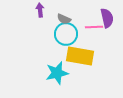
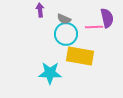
cyan star: moved 7 px left; rotated 15 degrees clockwise
